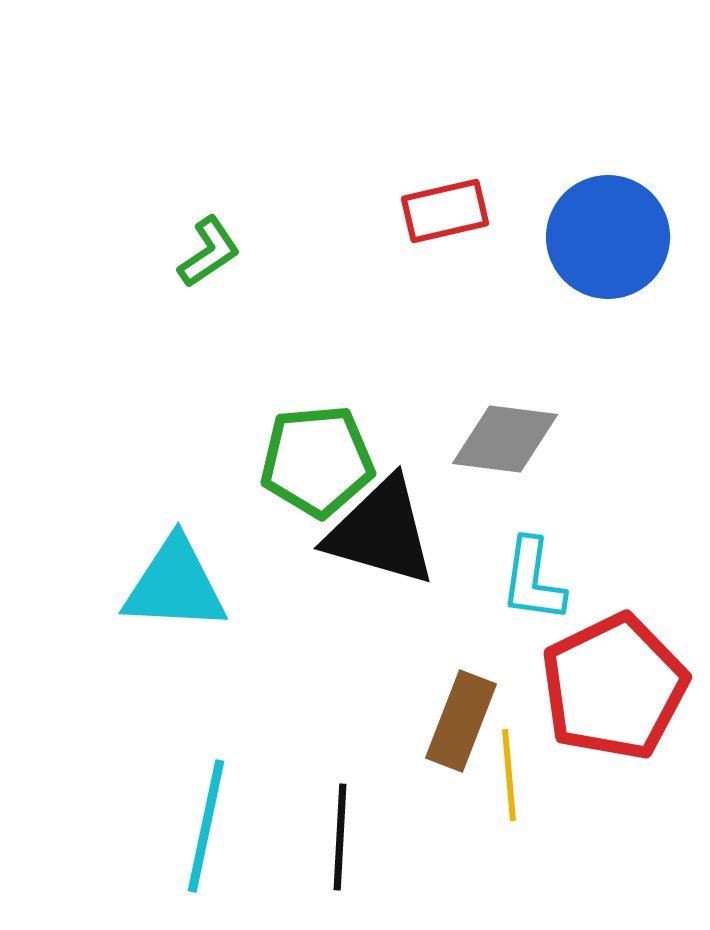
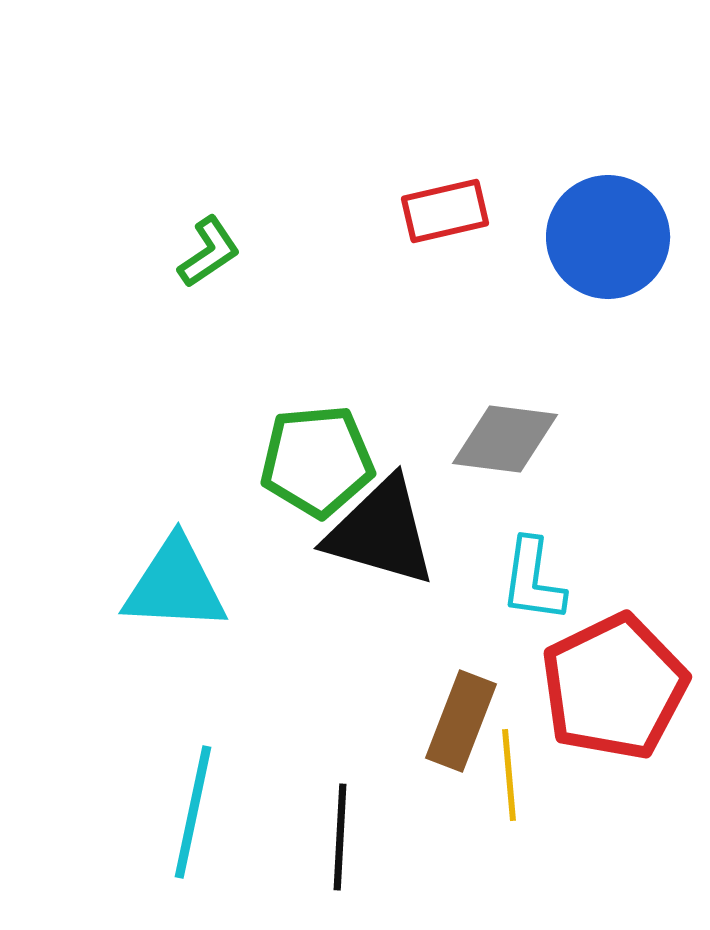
cyan line: moved 13 px left, 14 px up
